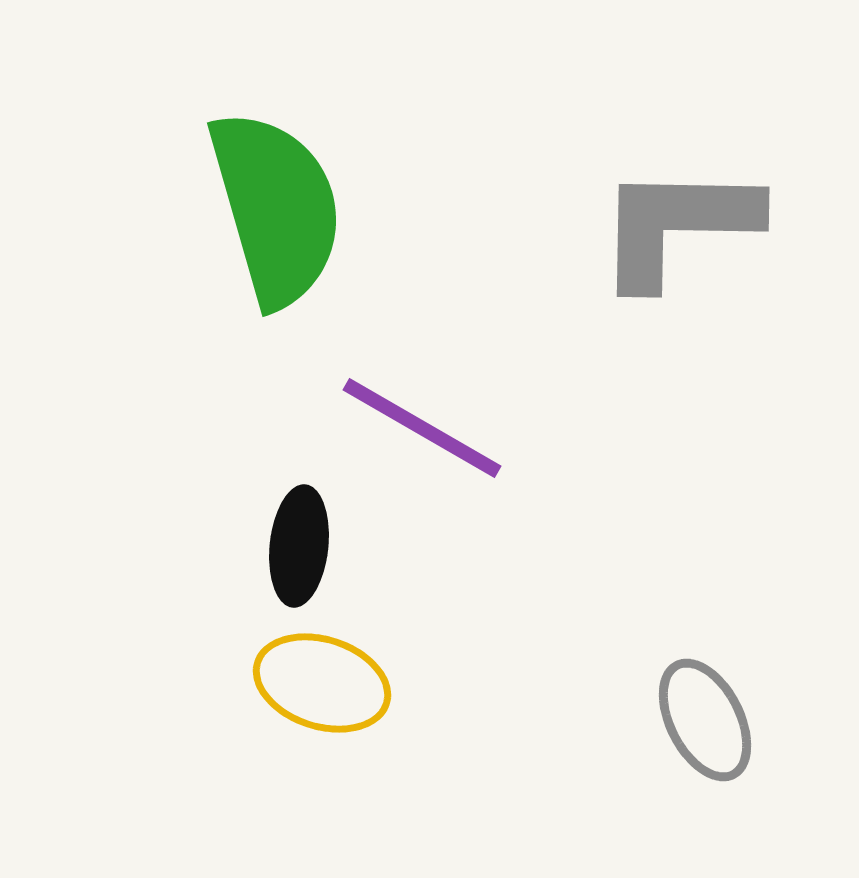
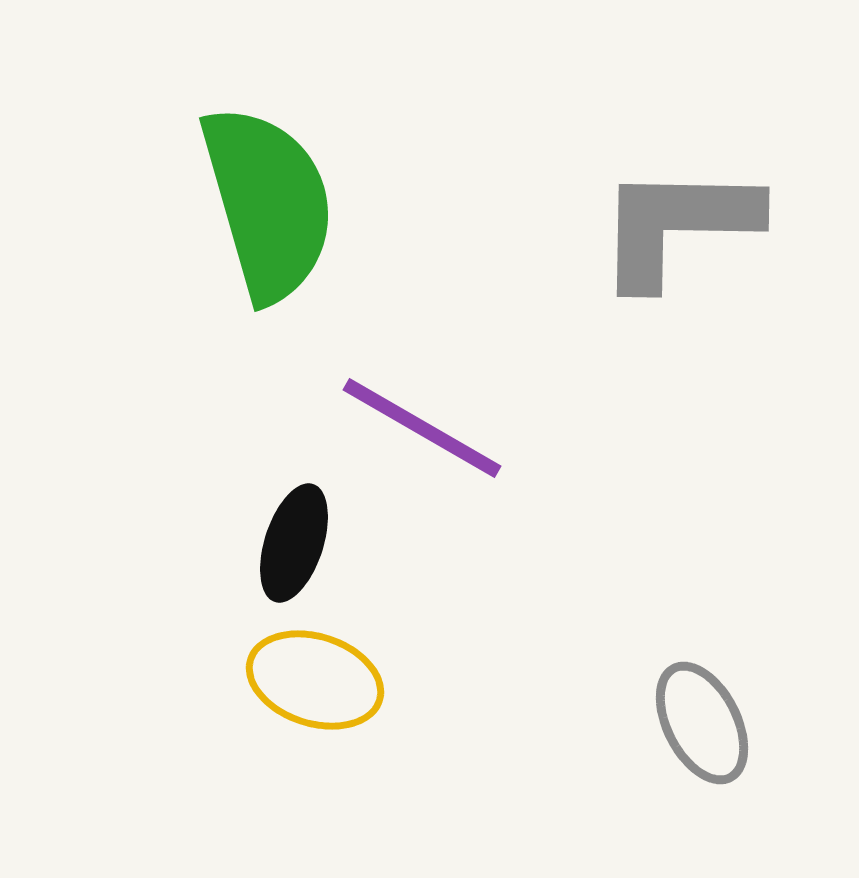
green semicircle: moved 8 px left, 5 px up
black ellipse: moved 5 px left, 3 px up; rotated 12 degrees clockwise
yellow ellipse: moved 7 px left, 3 px up
gray ellipse: moved 3 px left, 3 px down
